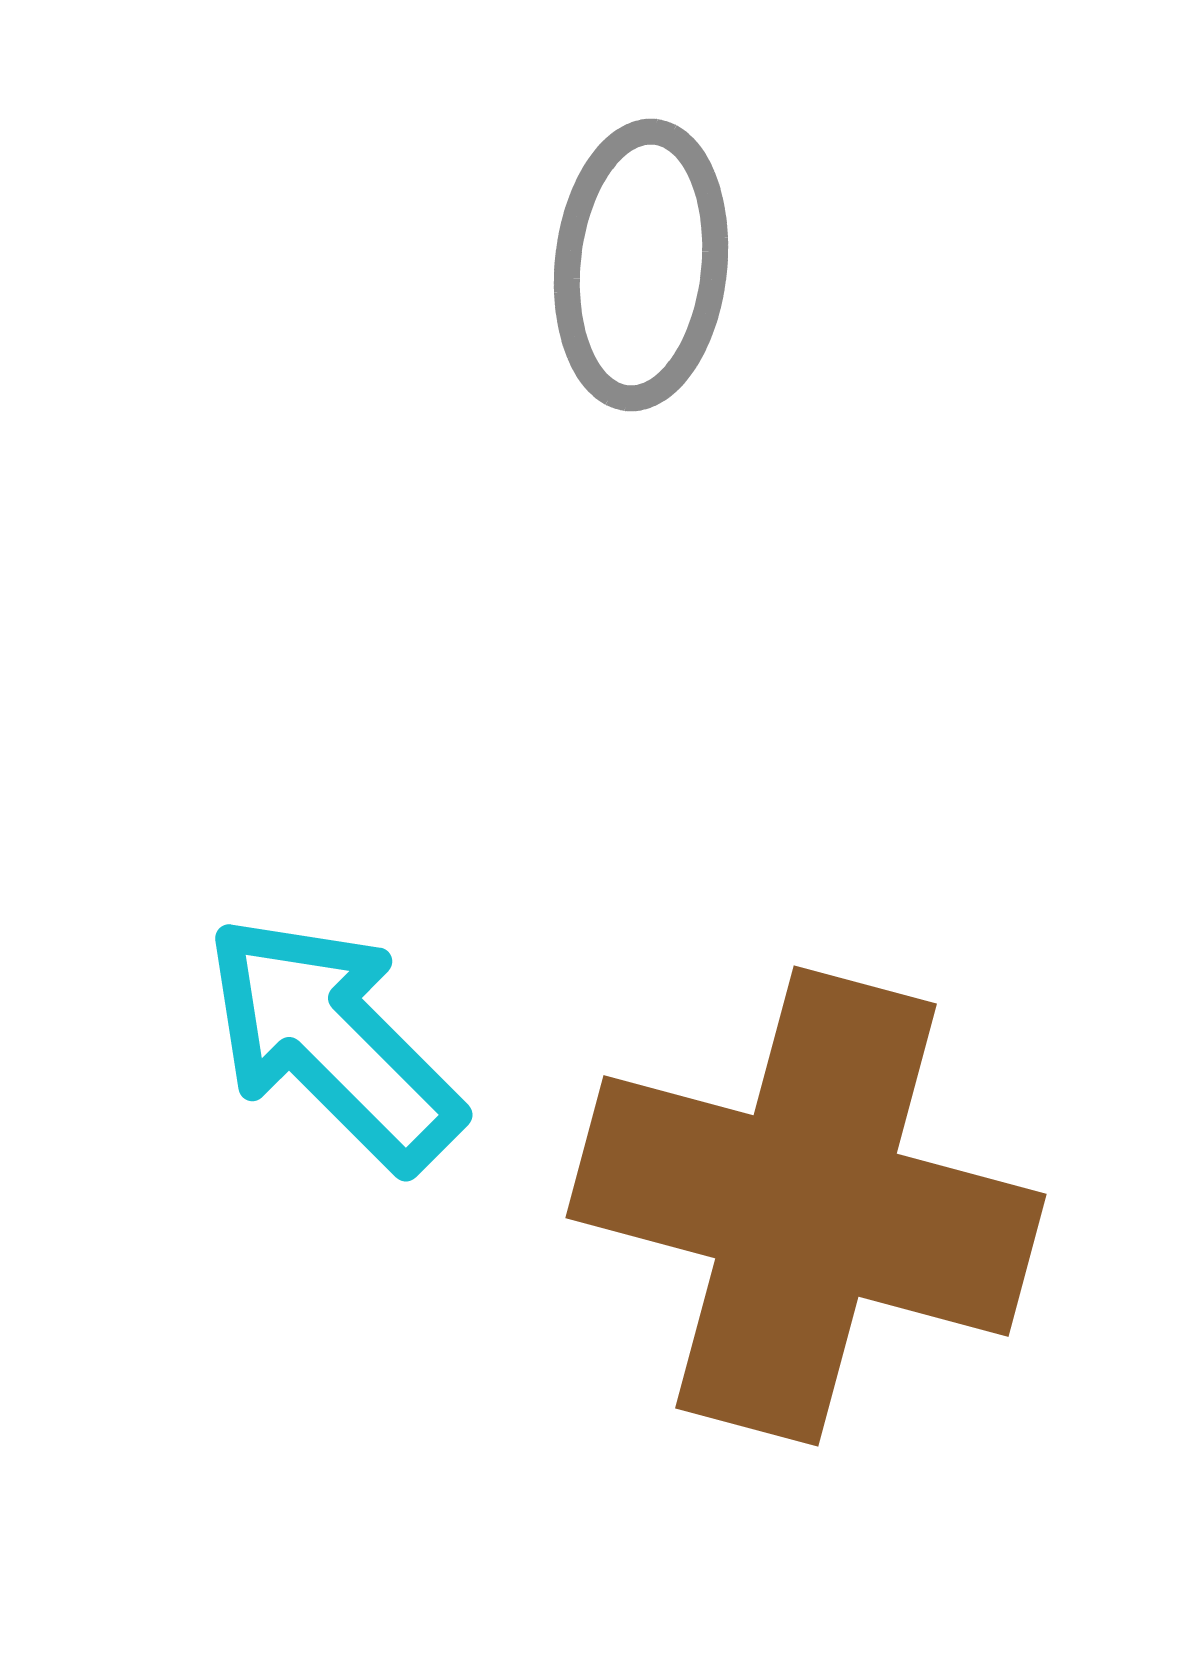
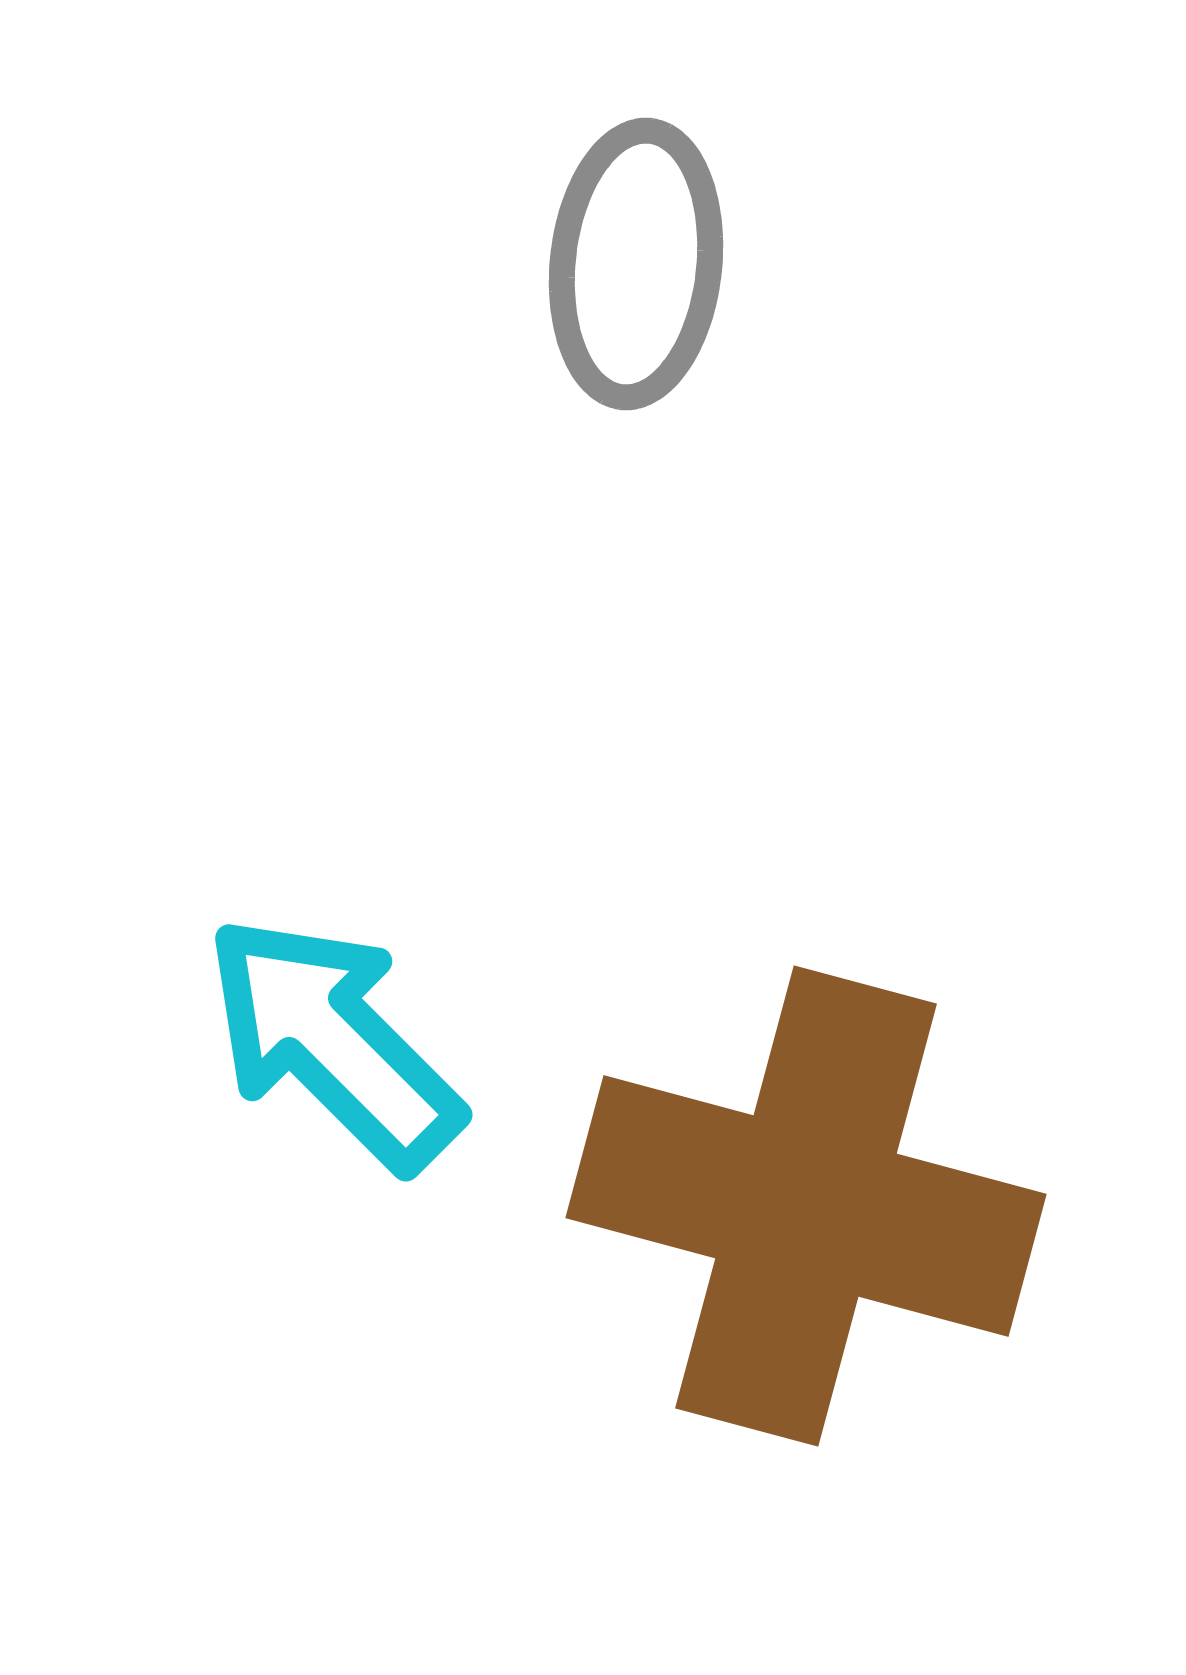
gray ellipse: moved 5 px left, 1 px up
